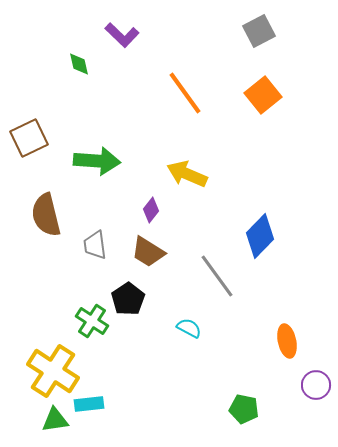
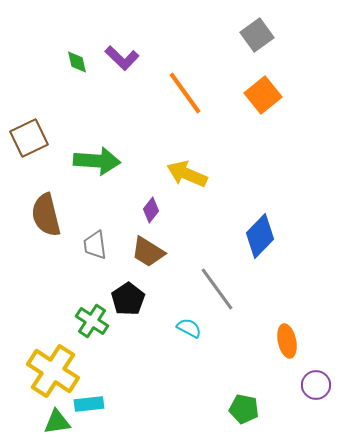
gray square: moved 2 px left, 4 px down; rotated 8 degrees counterclockwise
purple L-shape: moved 23 px down
green diamond: moved 2 px left, 2 px up
gray line: moved 13 px down
green triangle: moved 2 px right, 2 px down
